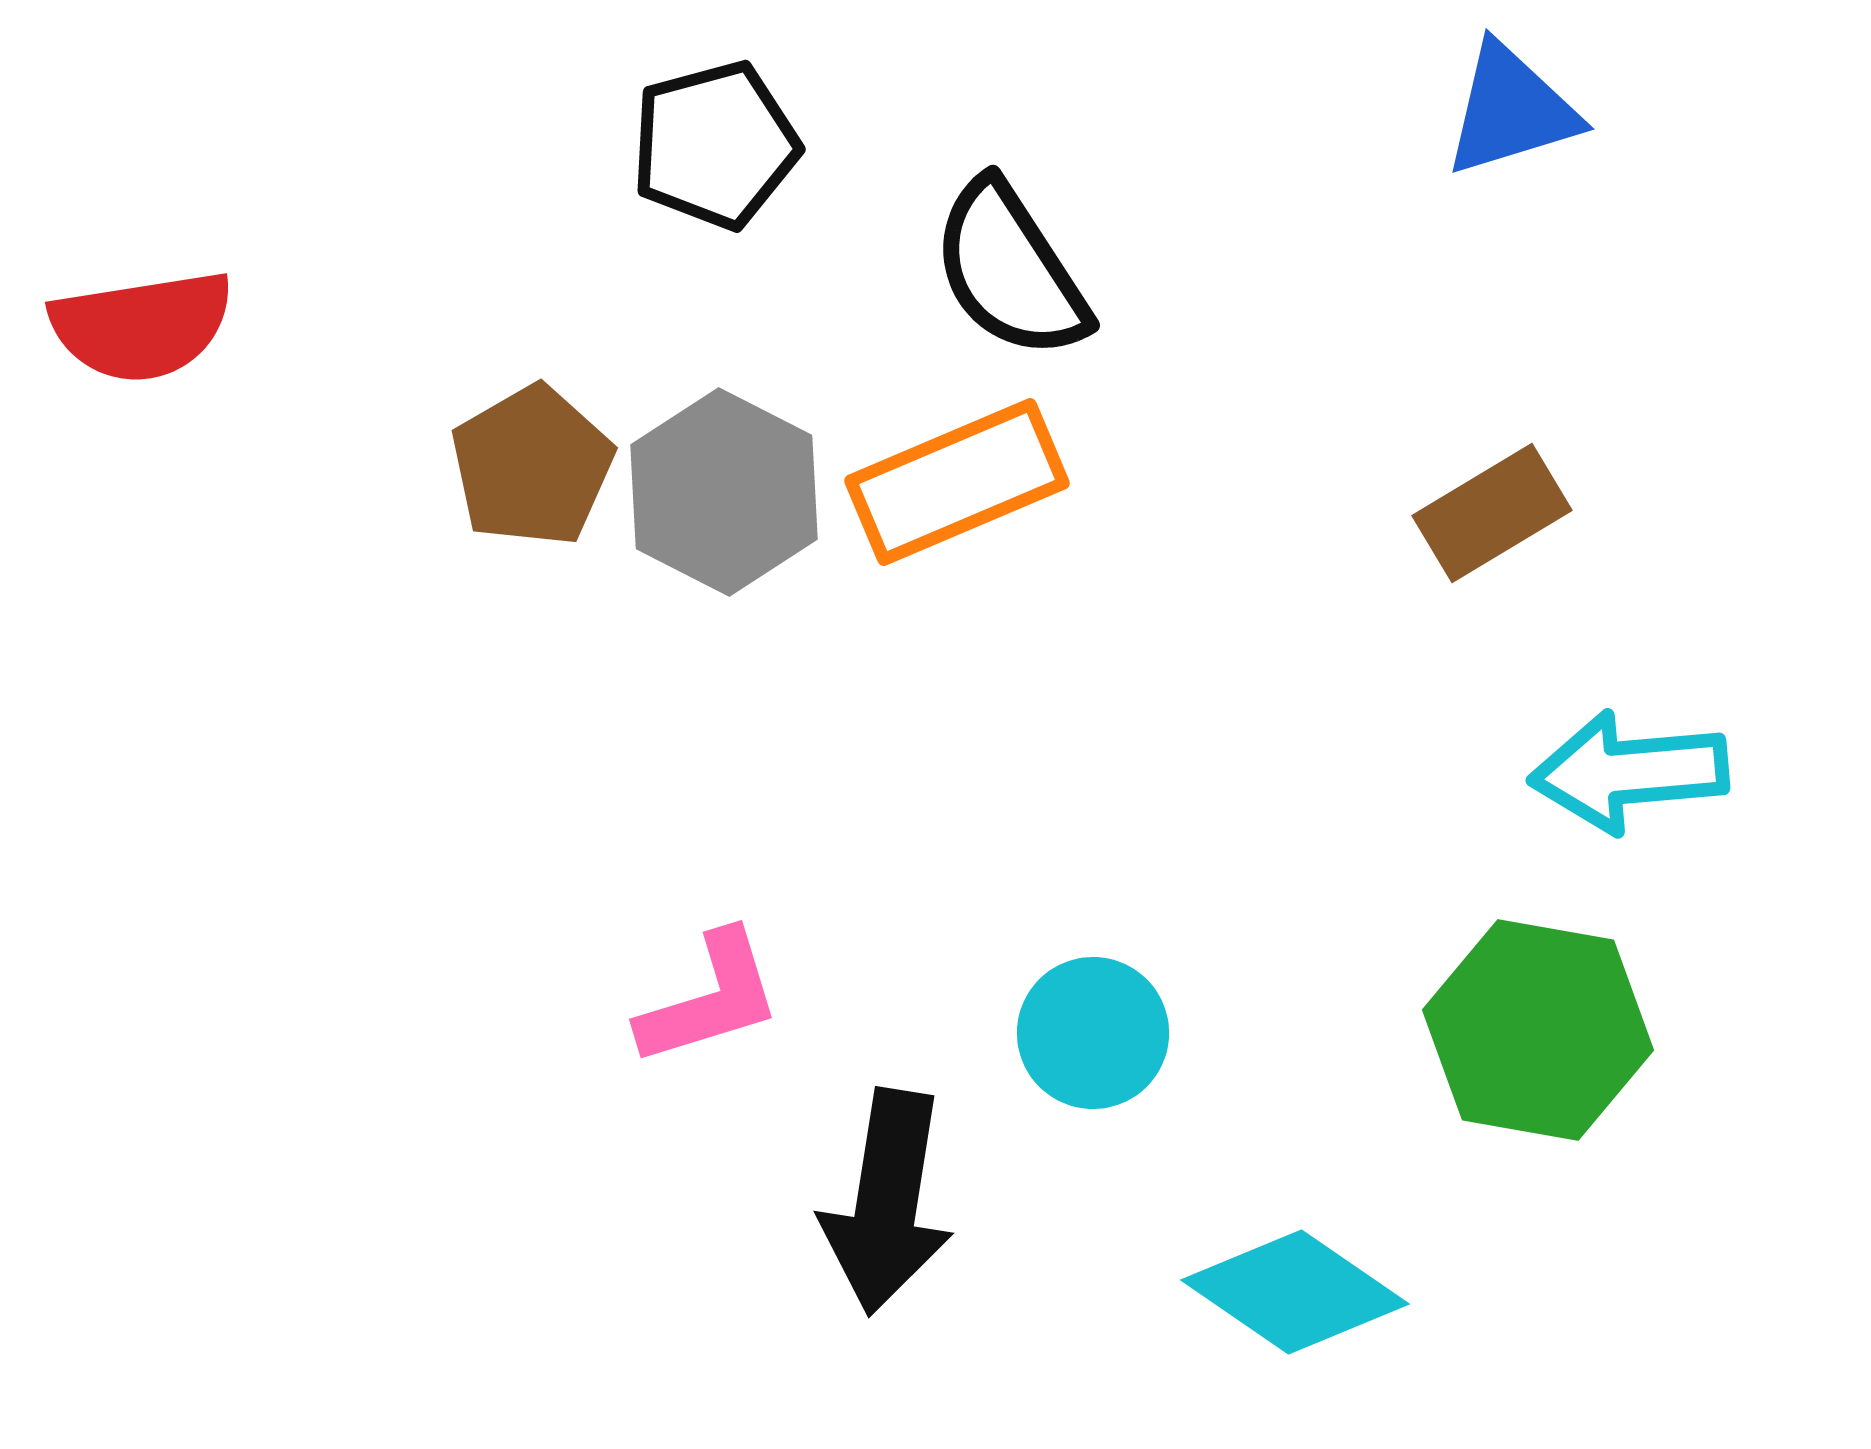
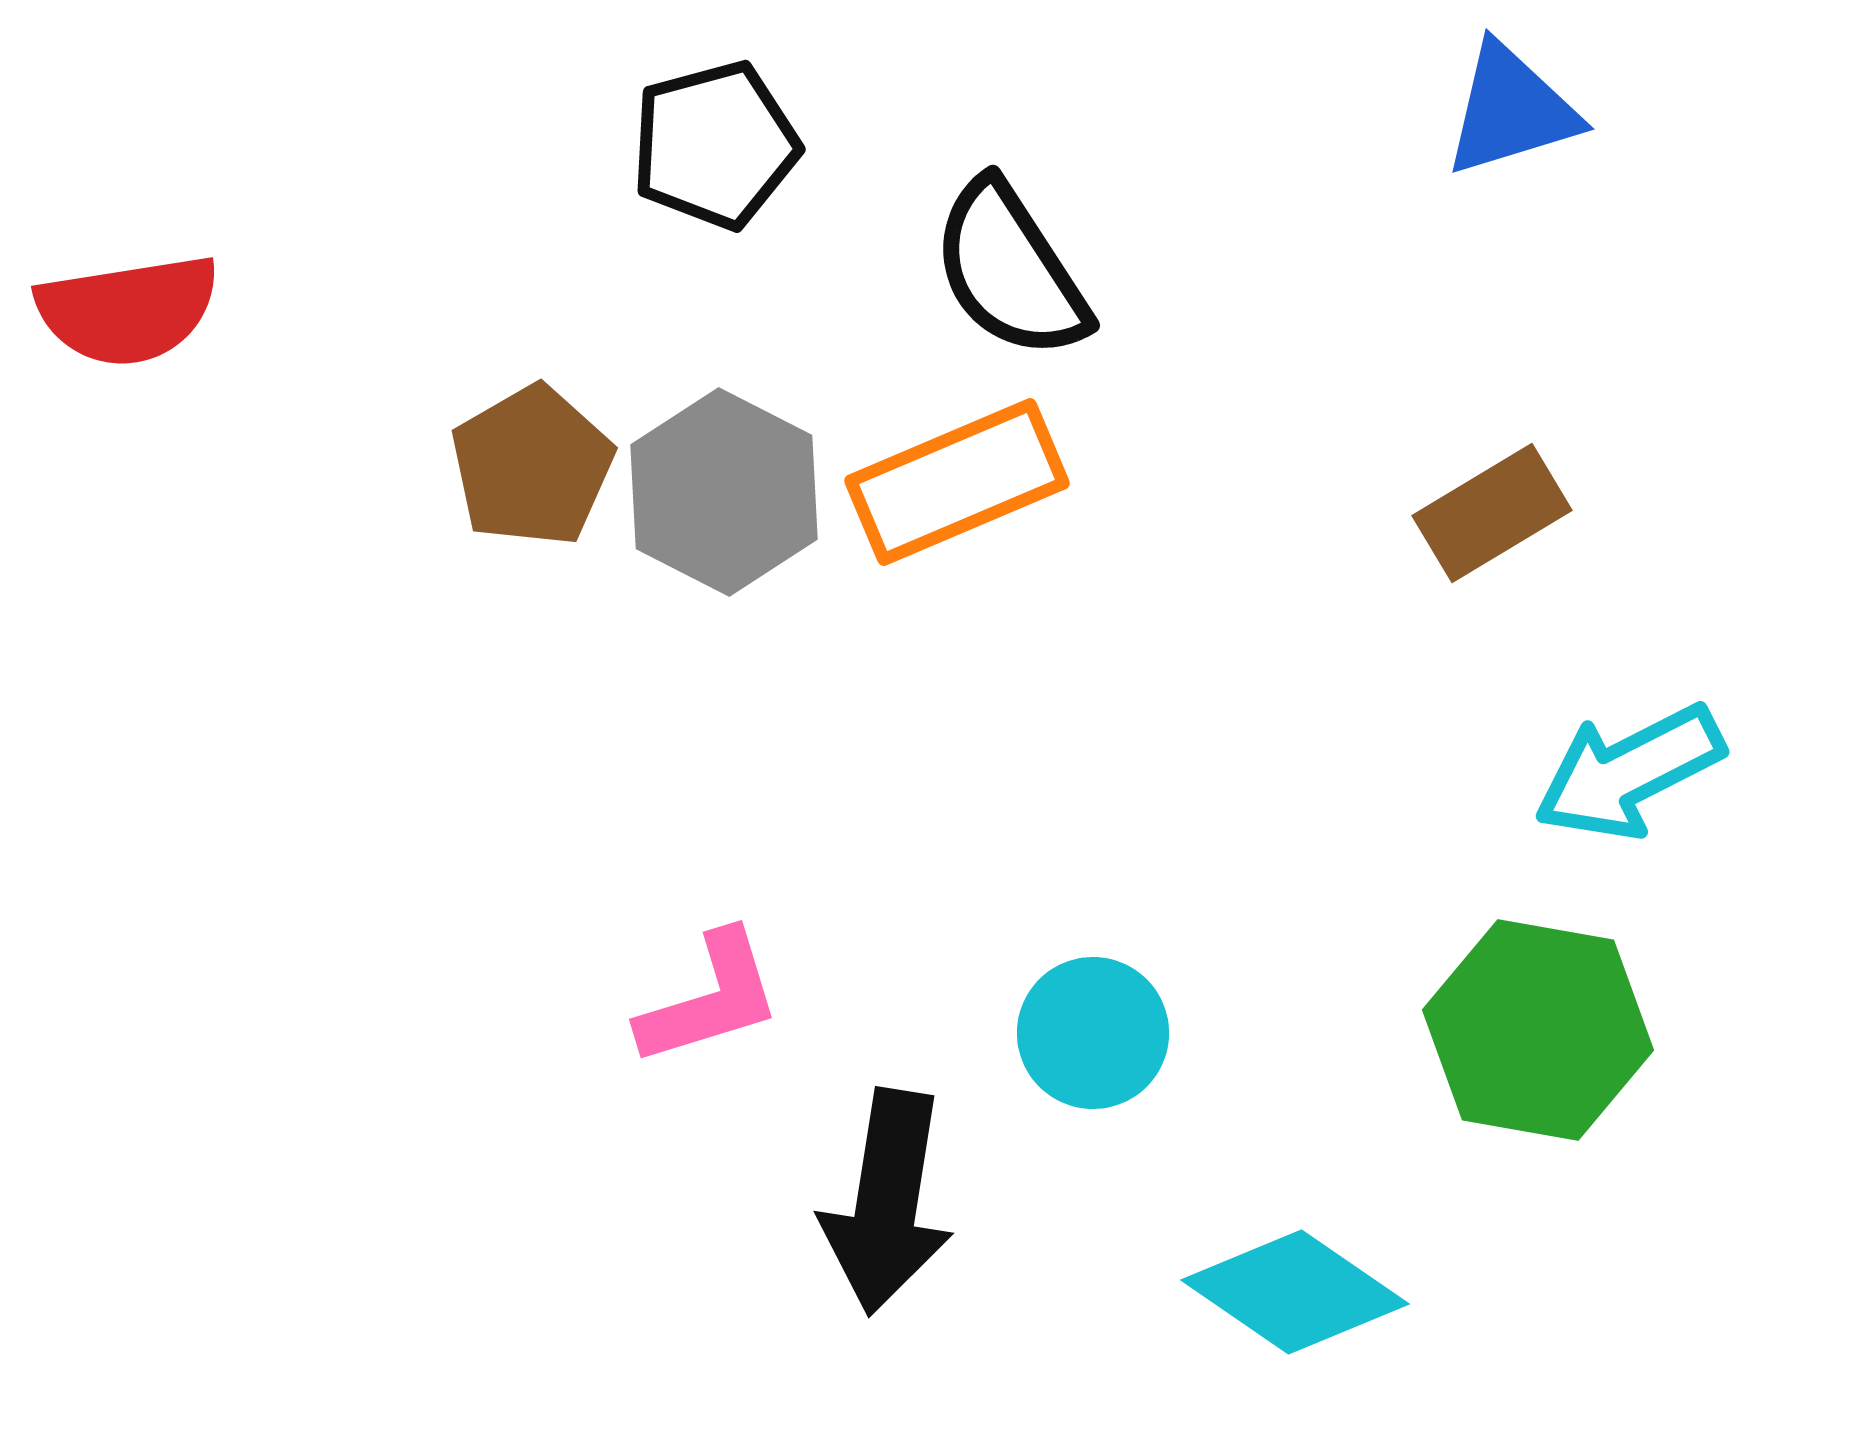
red semicircle: moved 14 px left, 16 px up
cyan arrow: rotated 22 degrees counterclockwise
